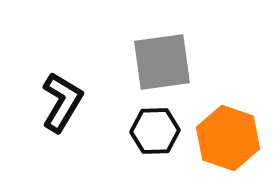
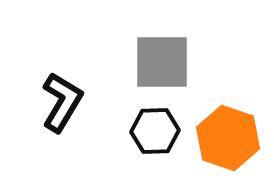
gray square: rotated 8 degrees clockwise
